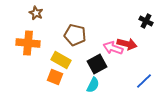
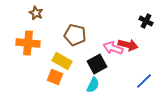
red arrow: moved 1 px right, 1 px down
yellow rectangle: moved 1 px right, 1 px down
